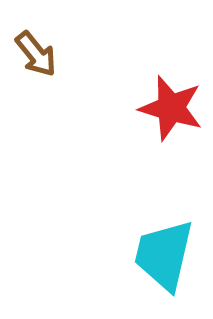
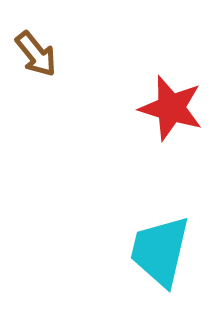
cyan trapezoid: moved 4 px left, 4 px up
